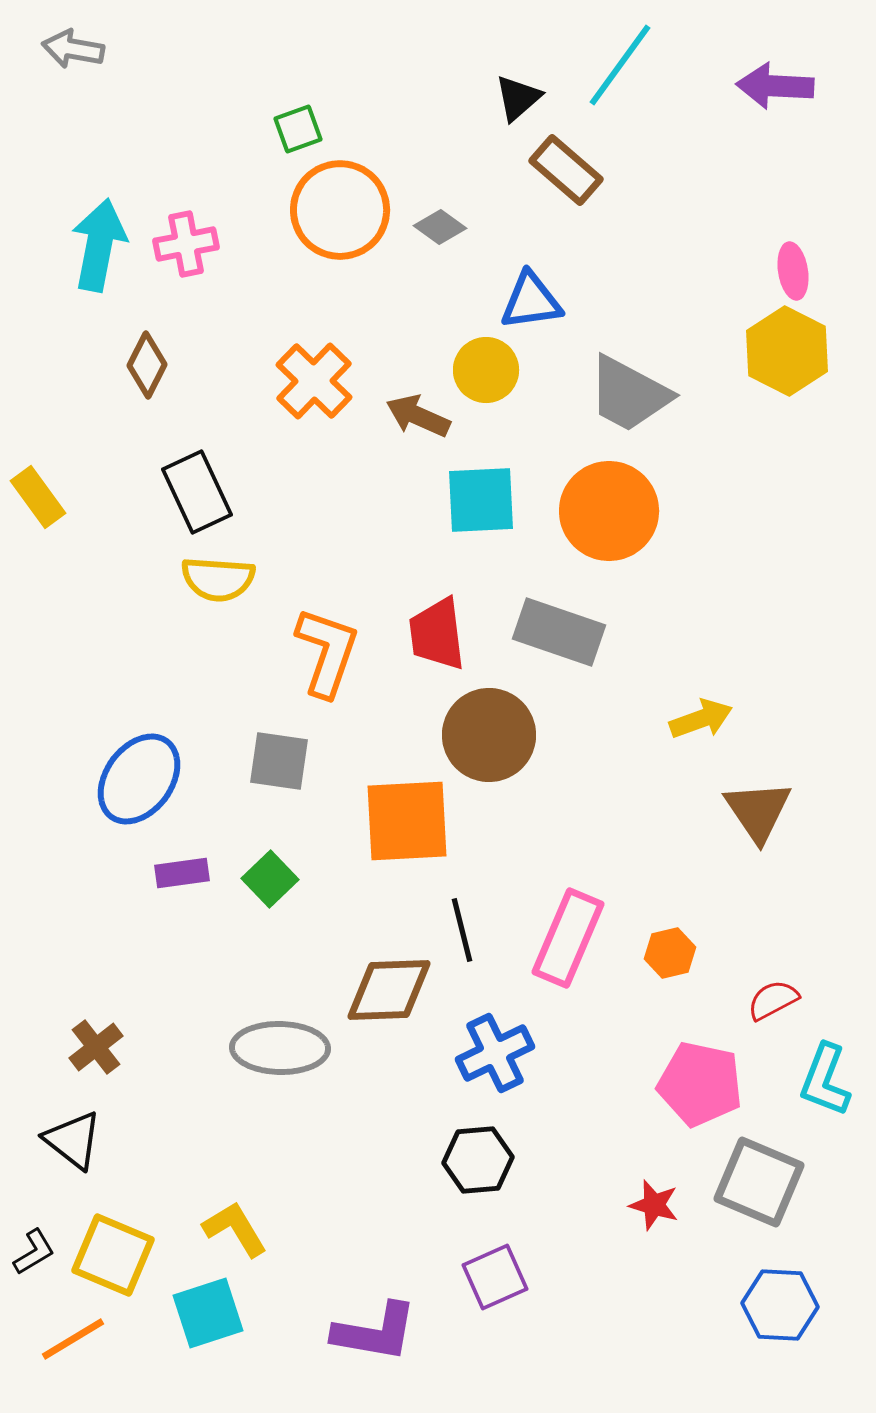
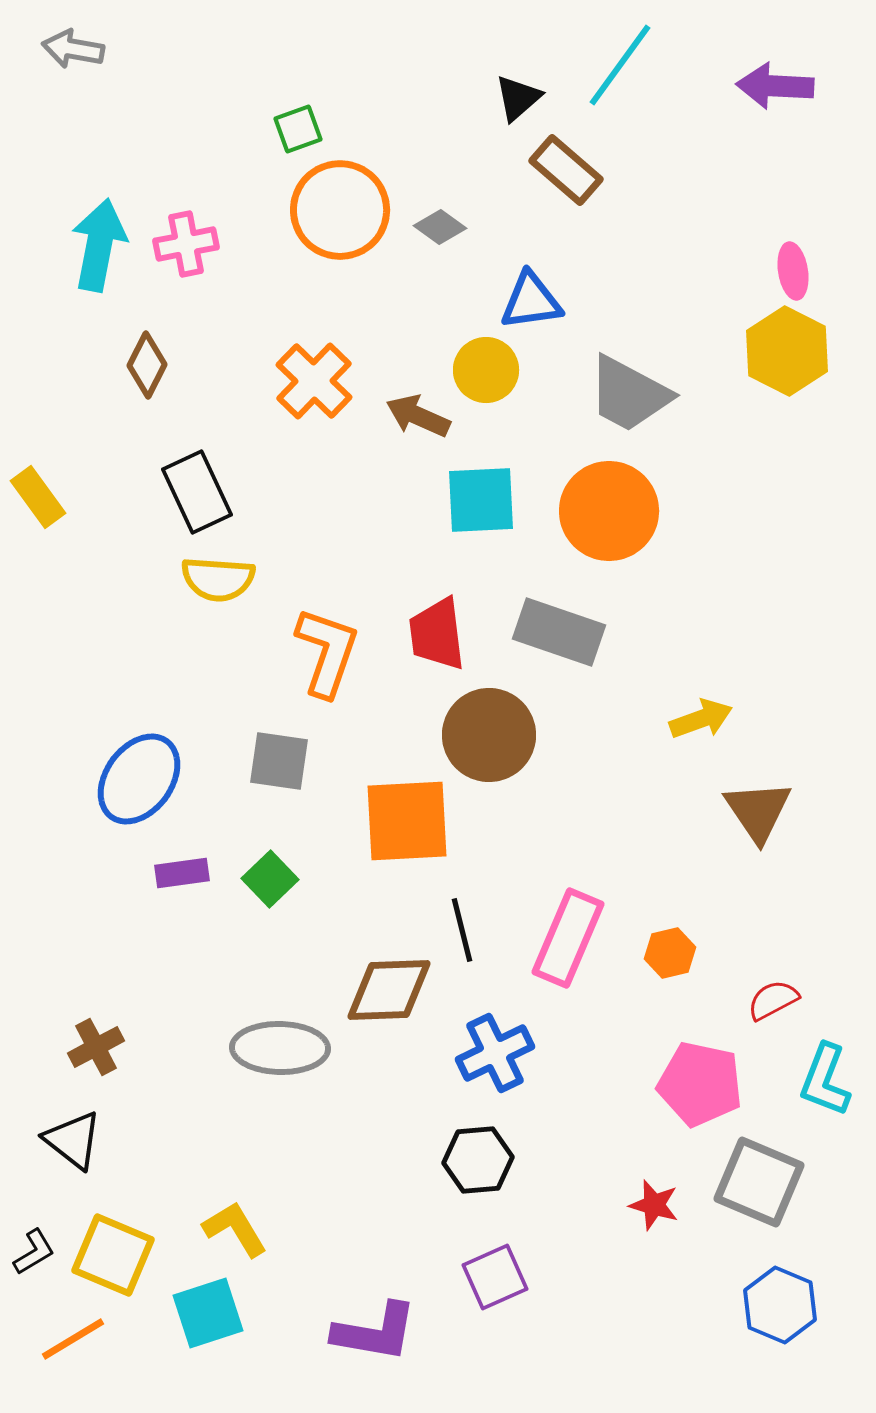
brown cross at (96, 1047): rotated 10 degrees clockwise
blue hexagon at (780, 1305): rotated 20 degrees clockwise
